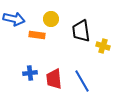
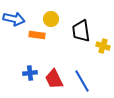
red trapezoid: rotated 20 degrees counterclockwise
